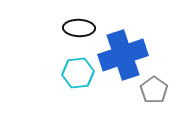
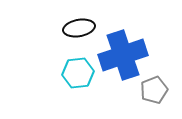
black ellipse: rotated 12 degrees counterclockwise
gray pentagon: rotated 16 degrees clockwise
